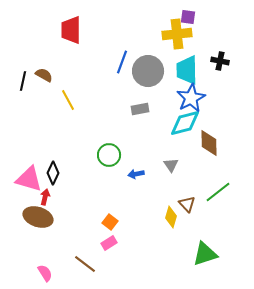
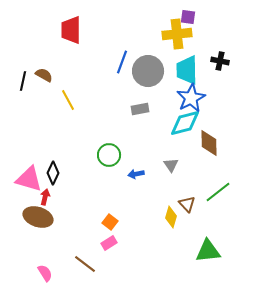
green triangle: moved 3 px right, 3 px up; rotated 12 degrees clockwise
